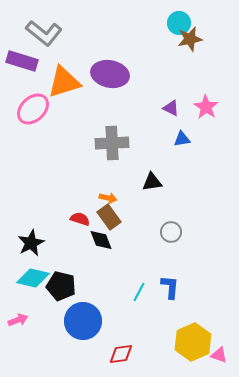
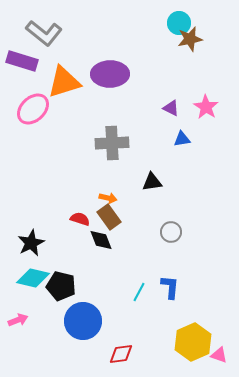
purple ellipse: rotated 12 degrees counterclockwise
